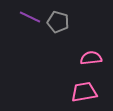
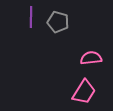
purple line: moved 1 px right; rotated 65 degrees clockwise
pink trapezoid: rotated 132 degrees clockwise
